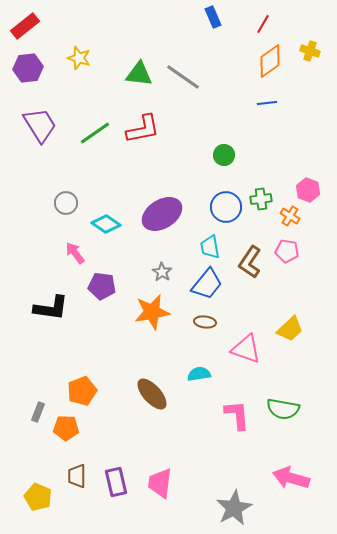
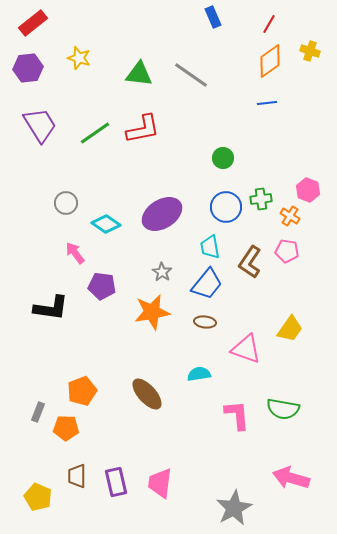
red line at (263, 24): moved 6 px right
red rectangle at (25, 26): moved 8 px right, 3 px up
gray line at (183, 77): moved 8 px right, 2 px up
green circle at (224, 155): moved 1 px left, 3 px down
yellow trapezoid at (290, 329): rotated 12 degrees counterclockwise
brown ellipse at (152, 394): moved 5 px left
